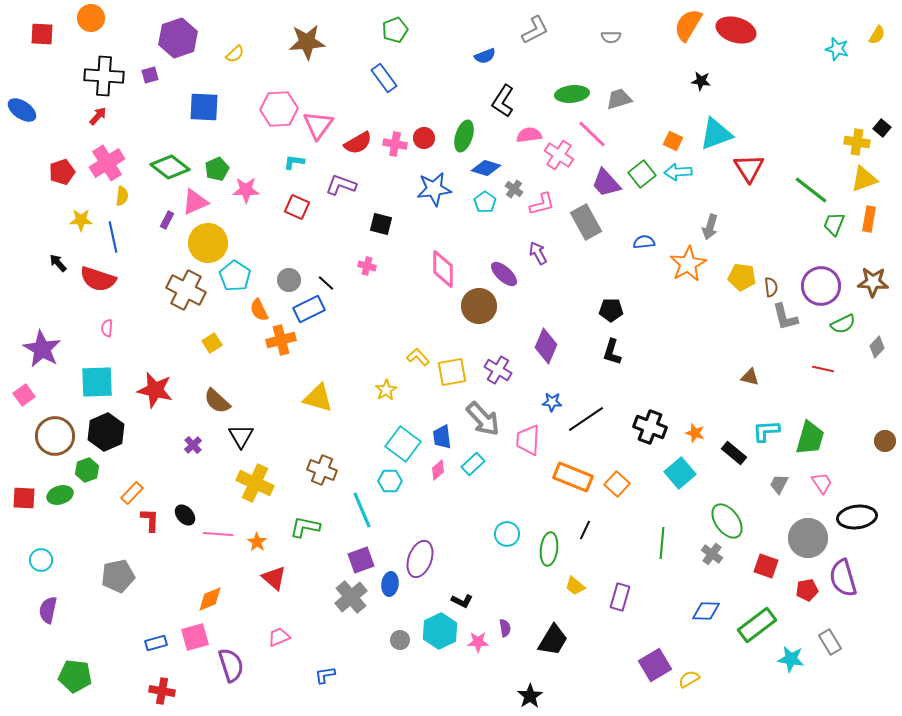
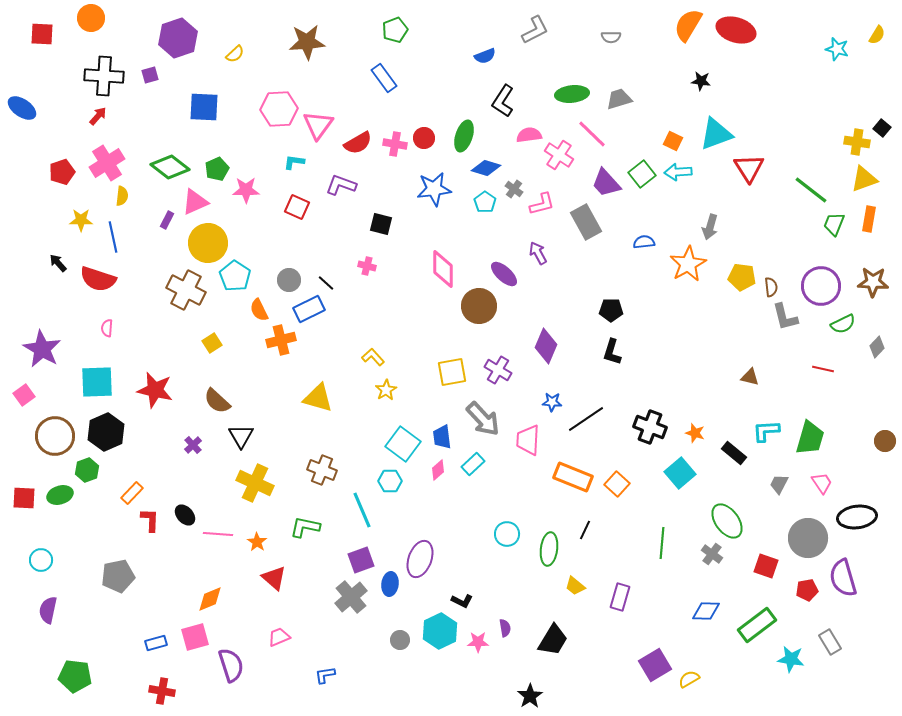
blue ellipse at (22, 110): moved 2 px up
yellow L-shape at (418, 357): moved 45 px left
